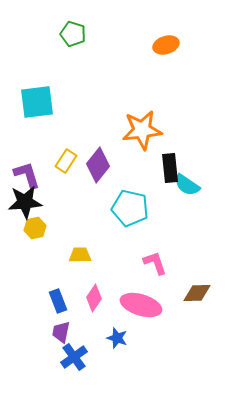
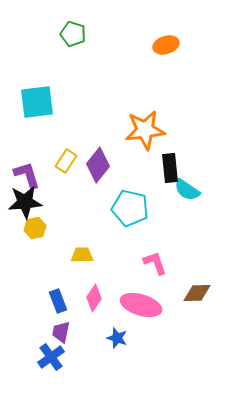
orange star: moved 3 px right
cyan semicircle: moved 5 px down
yellow trapezoid: moved 2 px right
blue cross: moved 23 px left
